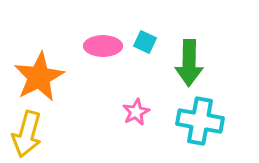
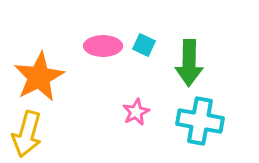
cyan square: moved 1 px left, 3 px down
